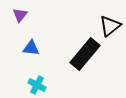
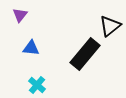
cyan cross: rotated 12 degrees clockwise
